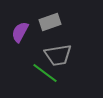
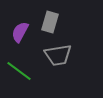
gray rectangle: rotated 55 degrees counterclockwise
green line: moved 26 px left, 2 px up
